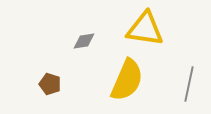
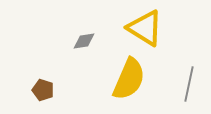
yellow triangle: moved 1 px up; rotated 24 degrees clockwise
yellow semicircle: moved 2 px right, 1 px up
brown pentagon: moved 7 px left, 6 px down
